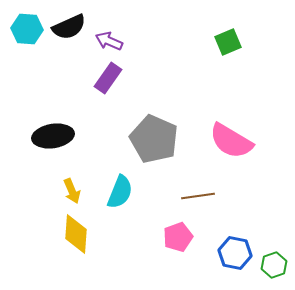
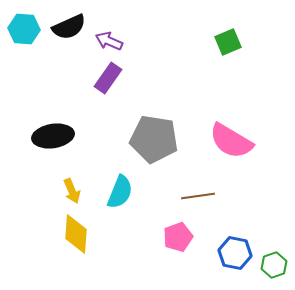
cyan hexagon: moved 3 px left
gray pentagon: rotated 15 degrees counterclockwise
